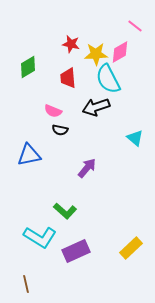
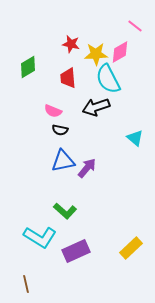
blue triangle: moved 34 px right, 6 px down
